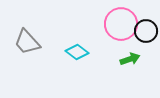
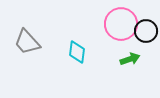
cyan diamond: rotated 60 degrees clockwise
